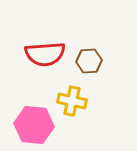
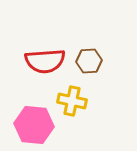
red semicircle: moved 7 px down
